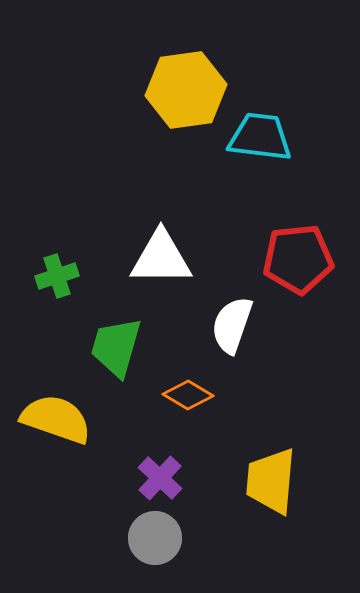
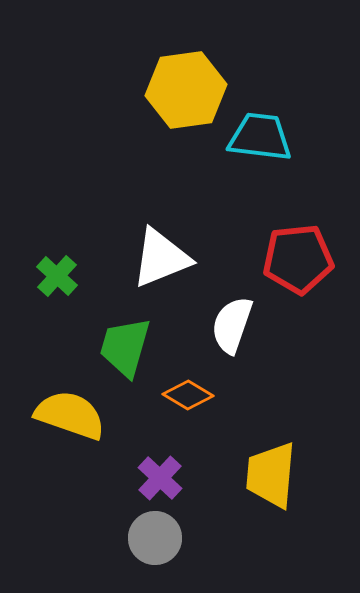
white triangle: rotated 22 degrees counterclockwise
green cross: rotated 30 degrees counterclockwise
green trapezoid: moved 9 px right
yellow semicircle: moved 14 px right, 4 px up
yellow trapezoid: moved 6 px up
